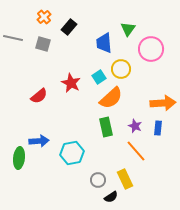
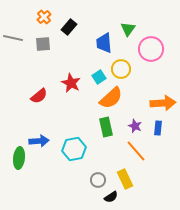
gray square: rotated 21 degrees counterclockwise
cyan hexagon: moved 2 px right, 4 px up
